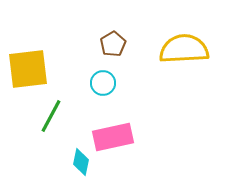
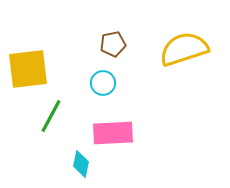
brown pentagon: rotated 20 degrees clockwise
yellow semicircle: rotated 15 degrees counterclockwise
pink rectangle: moved 4 px up; rotated 9 degrees clockwise
cyan diamond: moved 2 px down
